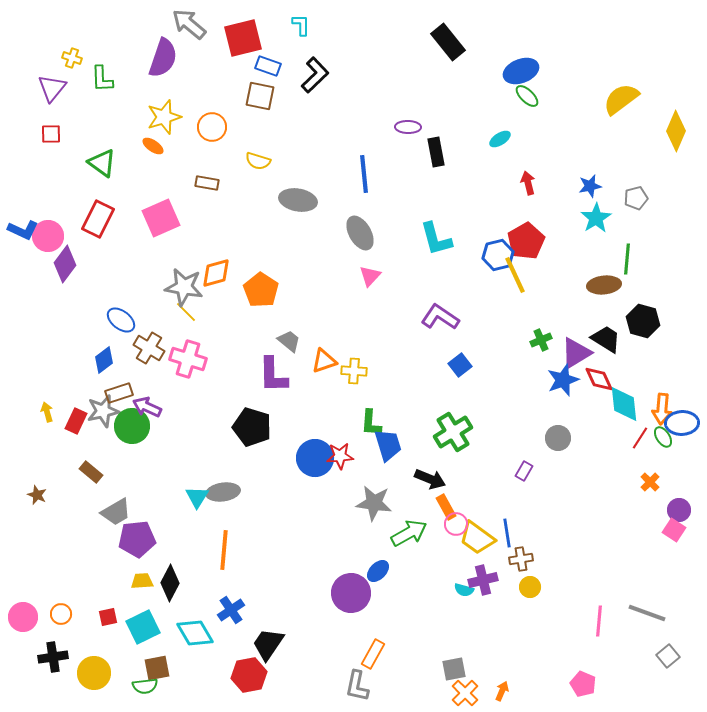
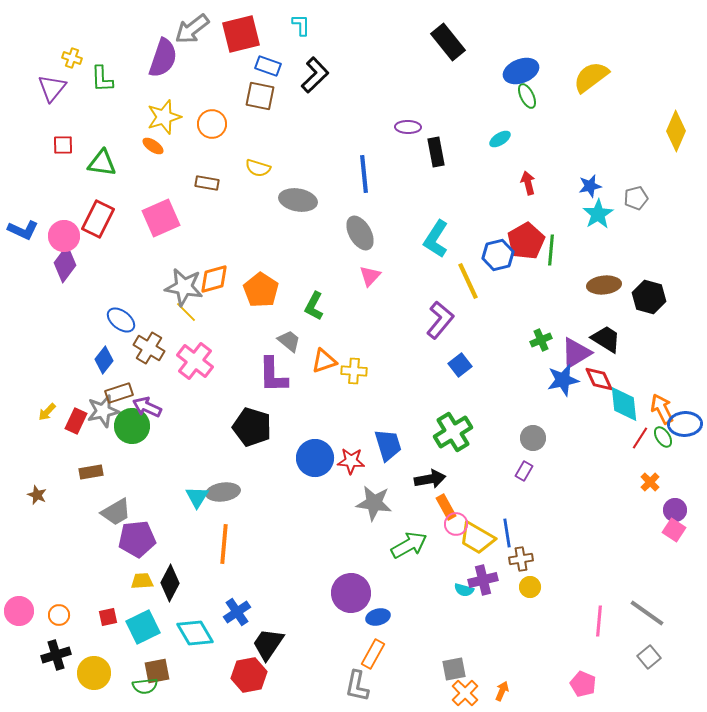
gray arrow at (189, 24): moved 3 px right, 5 px down; rotated 78 degrees counterclockwise
red square at (243, 38): moved 2 px left, 4 px up
green ellipse at (527, 96): rotated 20 degrees clockwise
yellow semicircle at (621, 99): moved 30 px left, 22 px up
orange circle at (212, 127): moved 3 px up
red square at (51, 134): moved 12 px right, 11 px down
yellow semicircle at (258, 161): moved 7 px down
green triangle at (102, 163): rotated 28 degrees counterclockwise
cyan star at (596, 218): moved 2 px right, 4 px up
pink circle at (48, 236): moved 16 px right
cyan L-shape at (436, 239): rotated 48 degrees clockwise
green line at (627, 259): moved 76 px left, 9 px up
orange diamond at (216, 273): moved 2 px left, 6 px down
yellow line at (515, 275): moved 47 px left, 6 px down
purple L-shape at (440, 317): moved 3 px down; rotated 96 degrees clockwise
black hexagon at (643, 321): moved 6 px right, 24 px up
pink cross at (188, 359): moved 7 px right, 2 px down; rotated 21 degrees clockwise
blue diamond at (104, 360): rotated 16 degrees counterclockwise
blue star at (563, 380): rotated 8 degrees clockwise
orange arrow at (662, 409): rotated 148 degrees clockwise
yellow arrow at (47, 412): rotated 120 degrees counterclockwise
green L-shape at (371, 423): moved 57 px left, 117 px up; rotated 24 degrees clockwise
blue ellipse at (682, 423): moved 3 px right, 1 px down
gray circle at (558, 438): moved 25 px left
red star at (340, 456): moved 11 px right, 5 px down; rotated 8 degrees clockwise
brown rectangle at (91, 472): rotated 50 degrees counterclockwise
black arrow at (430, 479): rotated 32 degrees counterclockwise
purple circle at (679, 510): moved 4 px left
green arrow at (409, 533): moved 12 px down
yellow trapezoid at (477, 538): rotated 6 degrees counterclockwise
orange line at (224, 550): moved 6 px up
blue ellipse at (378, 571): moved 46 px down; rotated 30 degrees clockwise
blue cross at (231, 610): moved 6 px right, 2 px down
gray line at (647, 613): rotated 15 degrees clockwise
orange circle at (61, 614): moved 2 px left, 1 px down
pink circle at (23, 617): moved 4 px left, 6 px up
gray square at (668, 656): moved 19 px left, 1 px down
black cross at (53, 657): moved 3 px right, 2 px up; rotated 8 degrees counterclockwise
brown square at (157, 668): moved 3 px down
